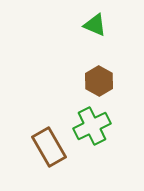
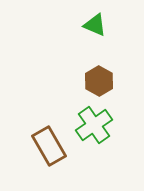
green cross: moved 2 px right, 1 px up; rotated 9 degrees counterclockwise
brown rectangle: moved 1 px up
